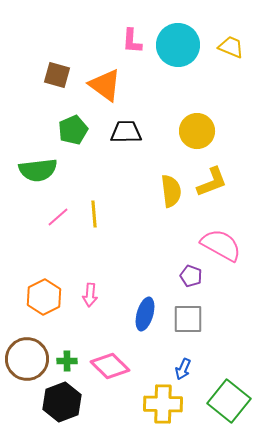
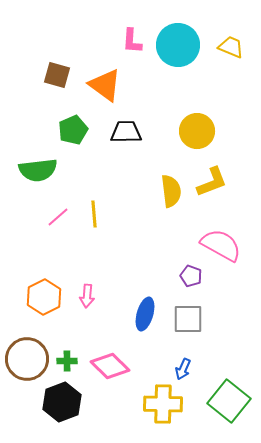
pink arrow: moved 3 px left, 1 px down
